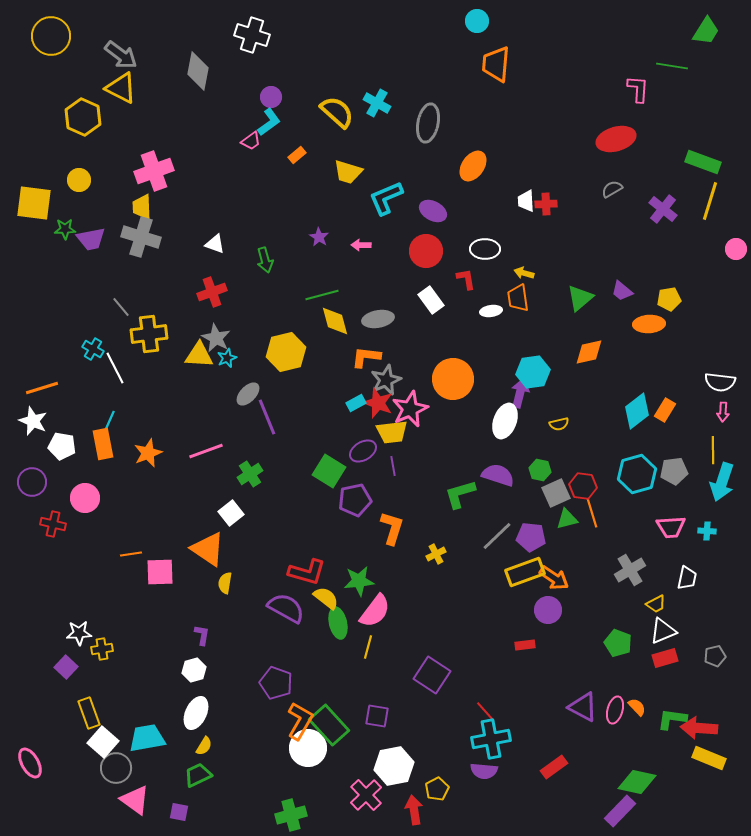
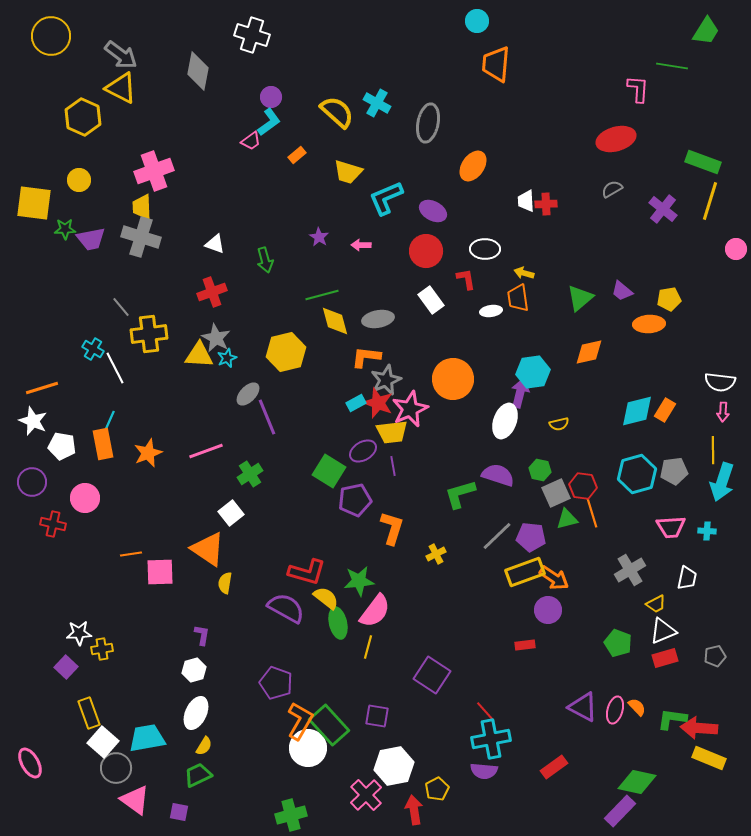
cyan diamond at (637, 411): rotated 24 degrees clockwise
